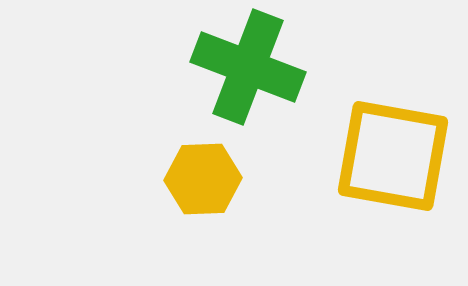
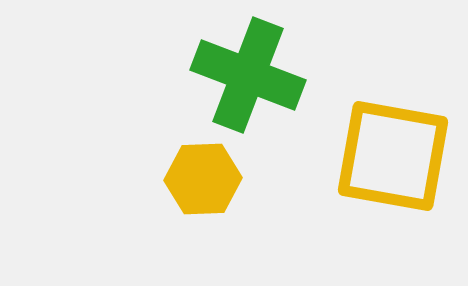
green cross: moved 8 px down
